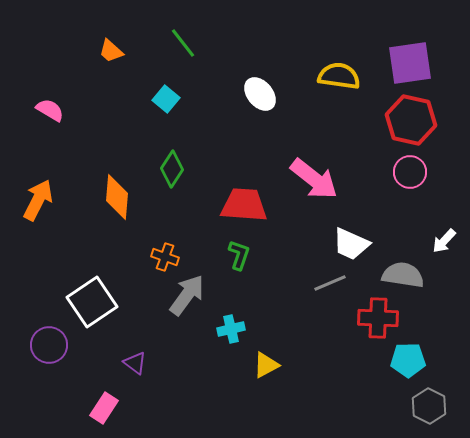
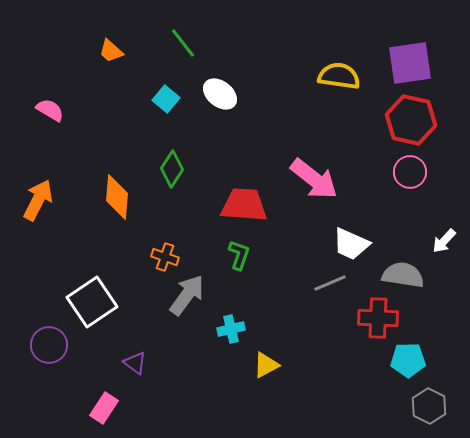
white ellipse: moved 40 px left; rotated 12 degrees counterclockwise
